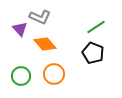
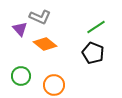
orange diamond: rotated 10 degrees counterclockwise
orange circle: moved 11 px down
